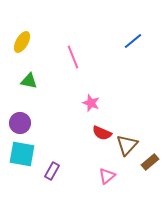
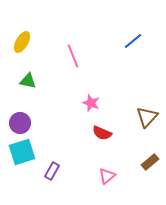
pink line: moved 1 px up
green triangle: moved 1 px left
brown triangle: moved 20 px right, 28 px up
cyan square: moved 2 px up; rotated 28 degrees counterclockwise
